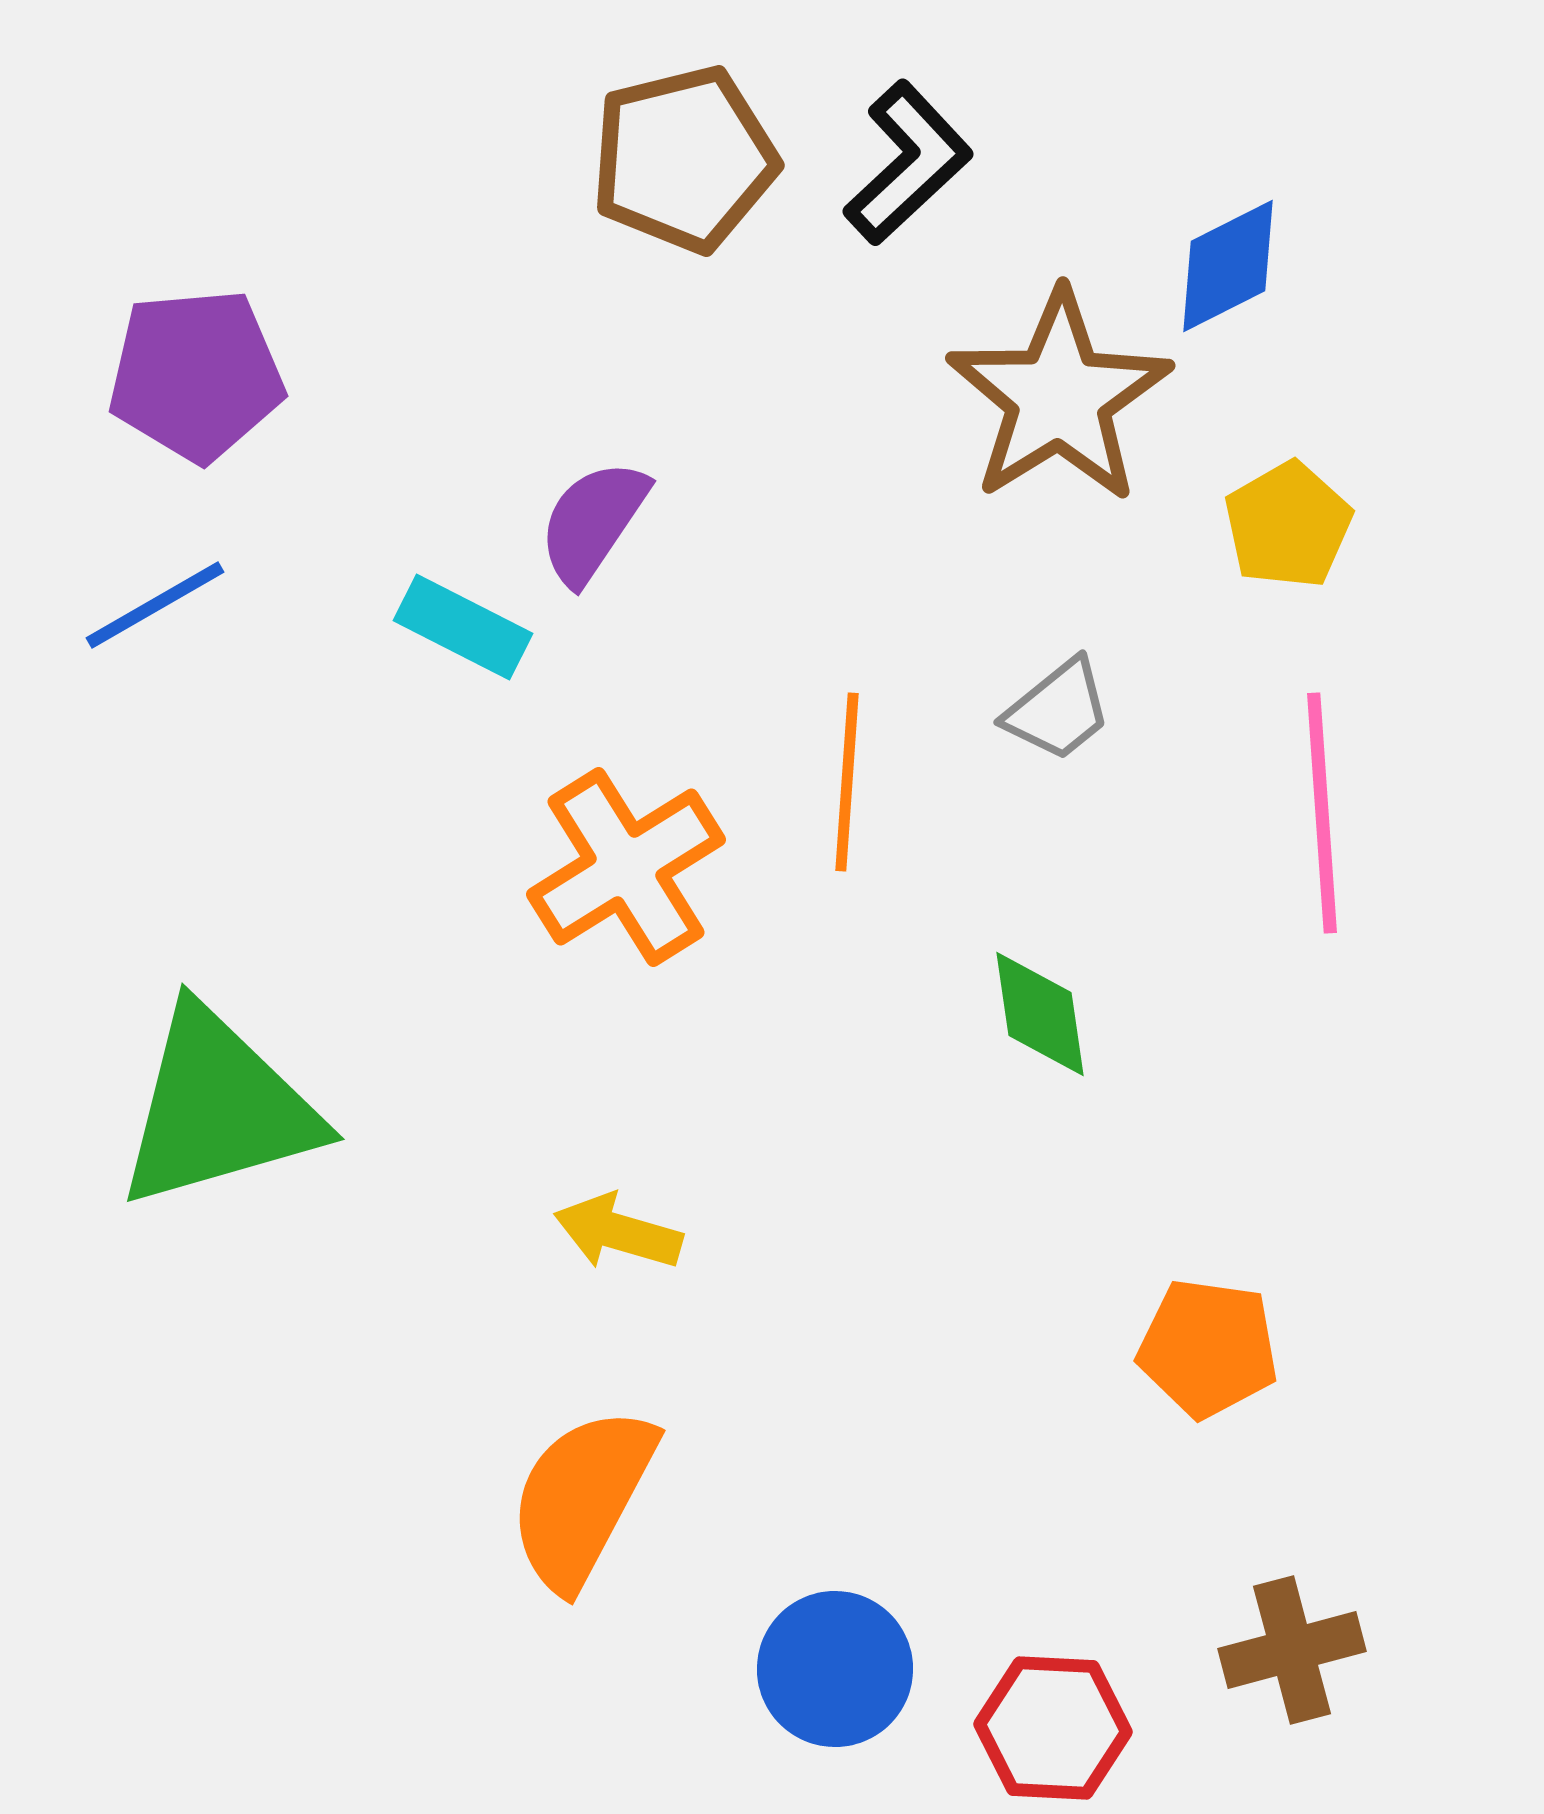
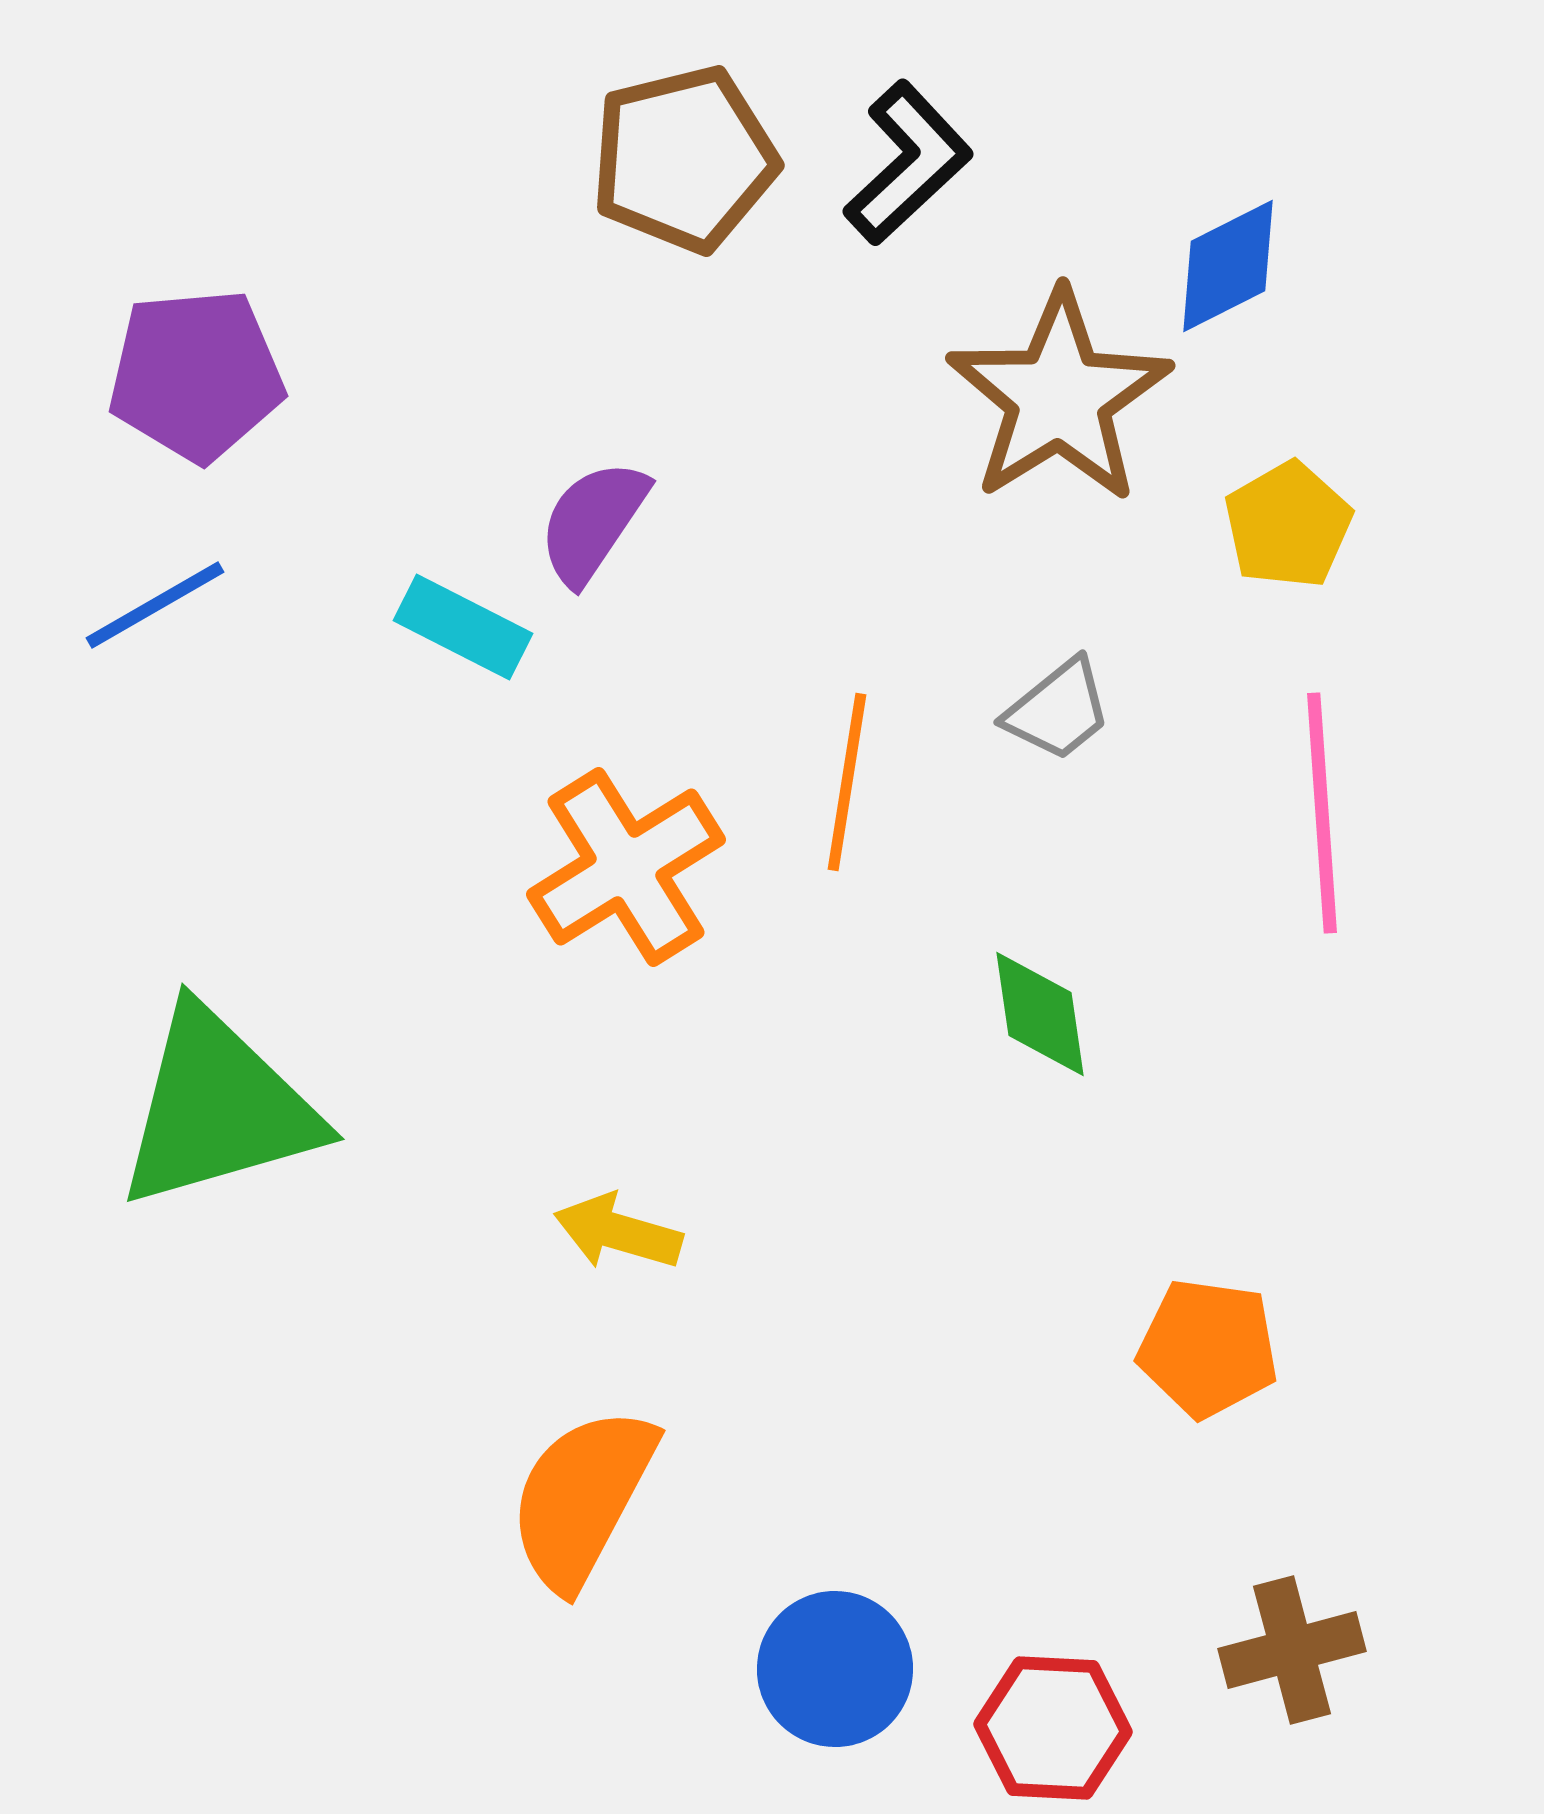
orange line: rotated 5 degrees clockwise
